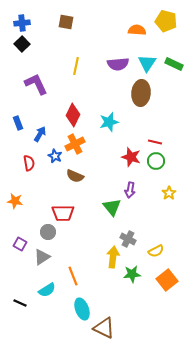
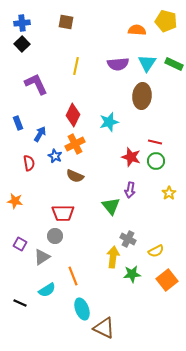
brown ellipse: moved 1 px right, 3 px down
green triangle: moved 1 px left, 1 px up
gray circle: moved 7 px right, 4 px down
